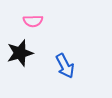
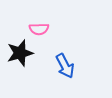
pink semicircle: moved 6 px right, 8 px down
